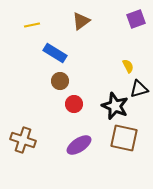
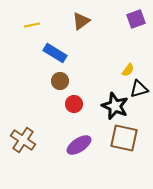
yellow semicircle: moved 4 px down; rotated 64 degrees clockwise
brown cross: rotated 15 degrees clockwise
